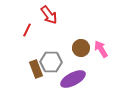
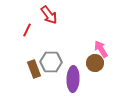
brown circle: moved 14 px right, 15 px down
brown rectangle: moved 2 px left
purple ellipse: rotated 60 degrees counterclockwise
